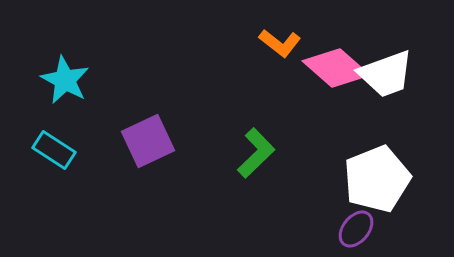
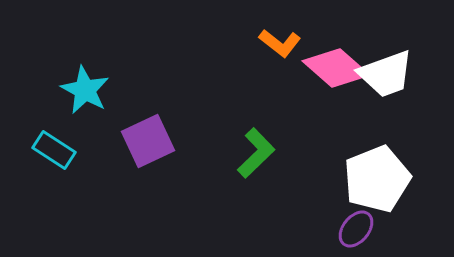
cyan star: moved 20 px right, 10 px down
